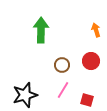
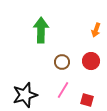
orange arrow: rotated 144 degrees counterclockwise
brown circle: moved 3 px up
